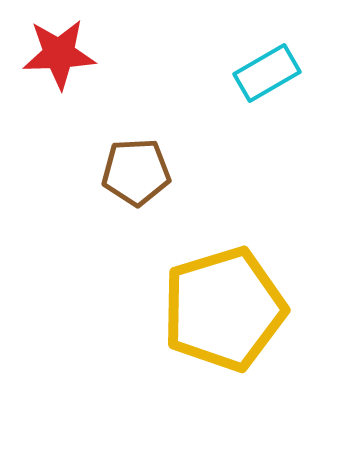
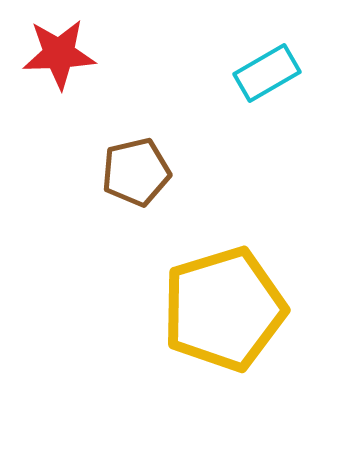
brown pentagon: rotated 10 degrees counterclockwise
